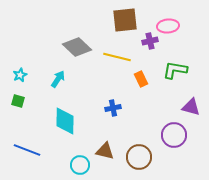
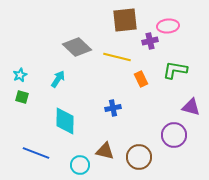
green square: moved 4 px right, 4 px up
blue line: moved 9 px right, 3 px down
